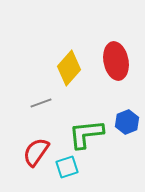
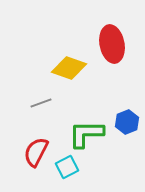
red ellipse: moved 4 px left, 17 px up
yellow diamond: rotated 68 degrees clockwise
green L-shape: rotated 6 degrees clockwise
red semicircle: rotated 8 degrees counterclockwise
cyan square: rotated 10 degrees counterclockwise
